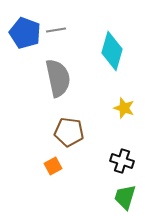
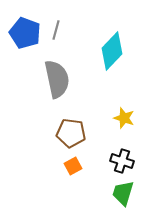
gray line: rotated 66 degrees counterclockwise
cyan diamond: rotated 27 degrees clockwise
gray semicircle: moved 1 px left, 1 px down
yellow star: moved 10 px down
brown pentagon: moved 2 px right, 1 px down
orange square: moved 20 px right
green trapezoid: moved 2 px left, 4 px up
